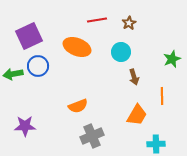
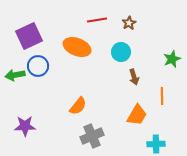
green arrow: moved 2 px right, 1 px down
orange semicircle: rotated 30 degrees counterclockwise
